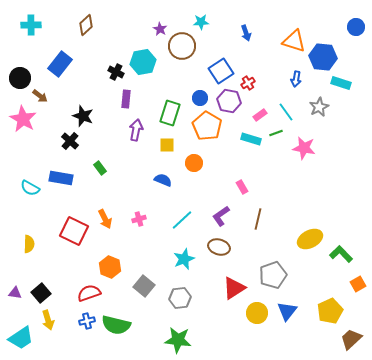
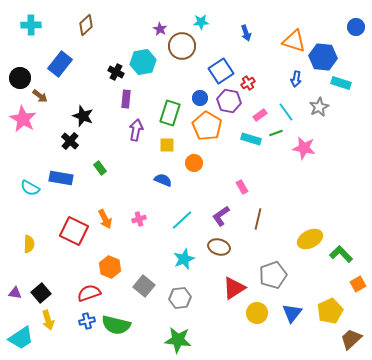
blue triangle at (287, 311): moved 5 px right, 2 px down
